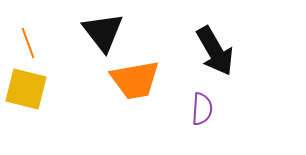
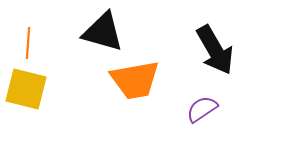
black triangle: rotated 36 degrees counterclockwise
orange line: rotated 24 degrees clockwise
black arrow: moved 1 px up
purple semicircle: rotated 128 degrees counterclockwise
